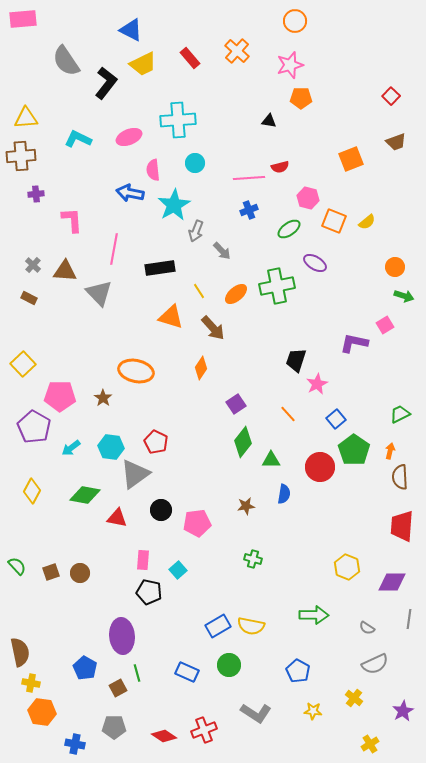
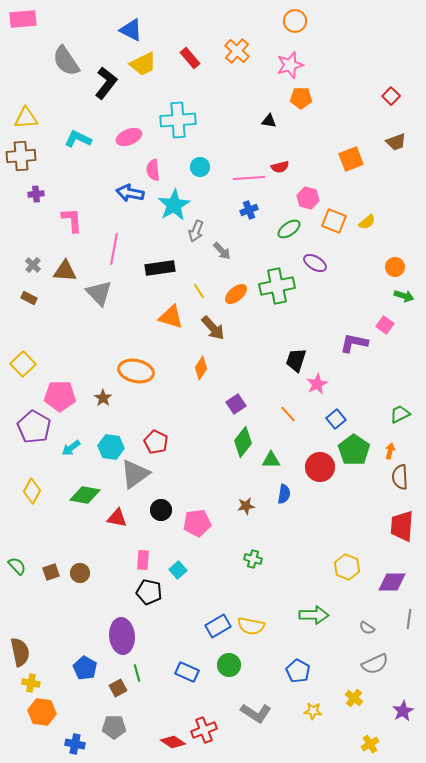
cyan circle at (195, 163): moved 5 px right, 4 px down
pink square at (385, 325): rotated 24 degrees counterclockwise
red diamond at (164, 736): moved 9 px right, 6 px down
